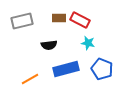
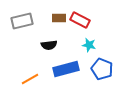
cyan star: moved 1 px right, 2 px down
